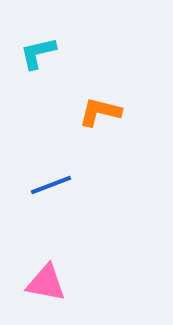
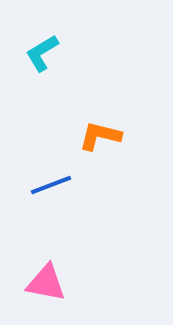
cyan L-shape: moved 4 px right; rotated 18 degrees counterclockwise
orange L-shape: moved 24 px down
